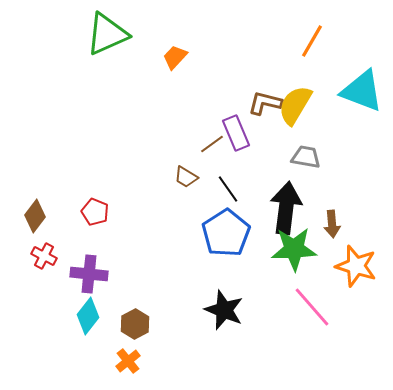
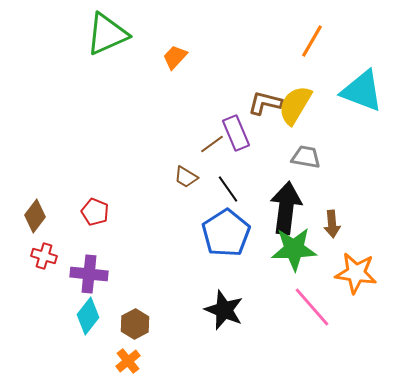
red cross: rotated 10 degrees counterclockwise
orange star: moved 7 px down; rotated 9 degrees counterclockwise
